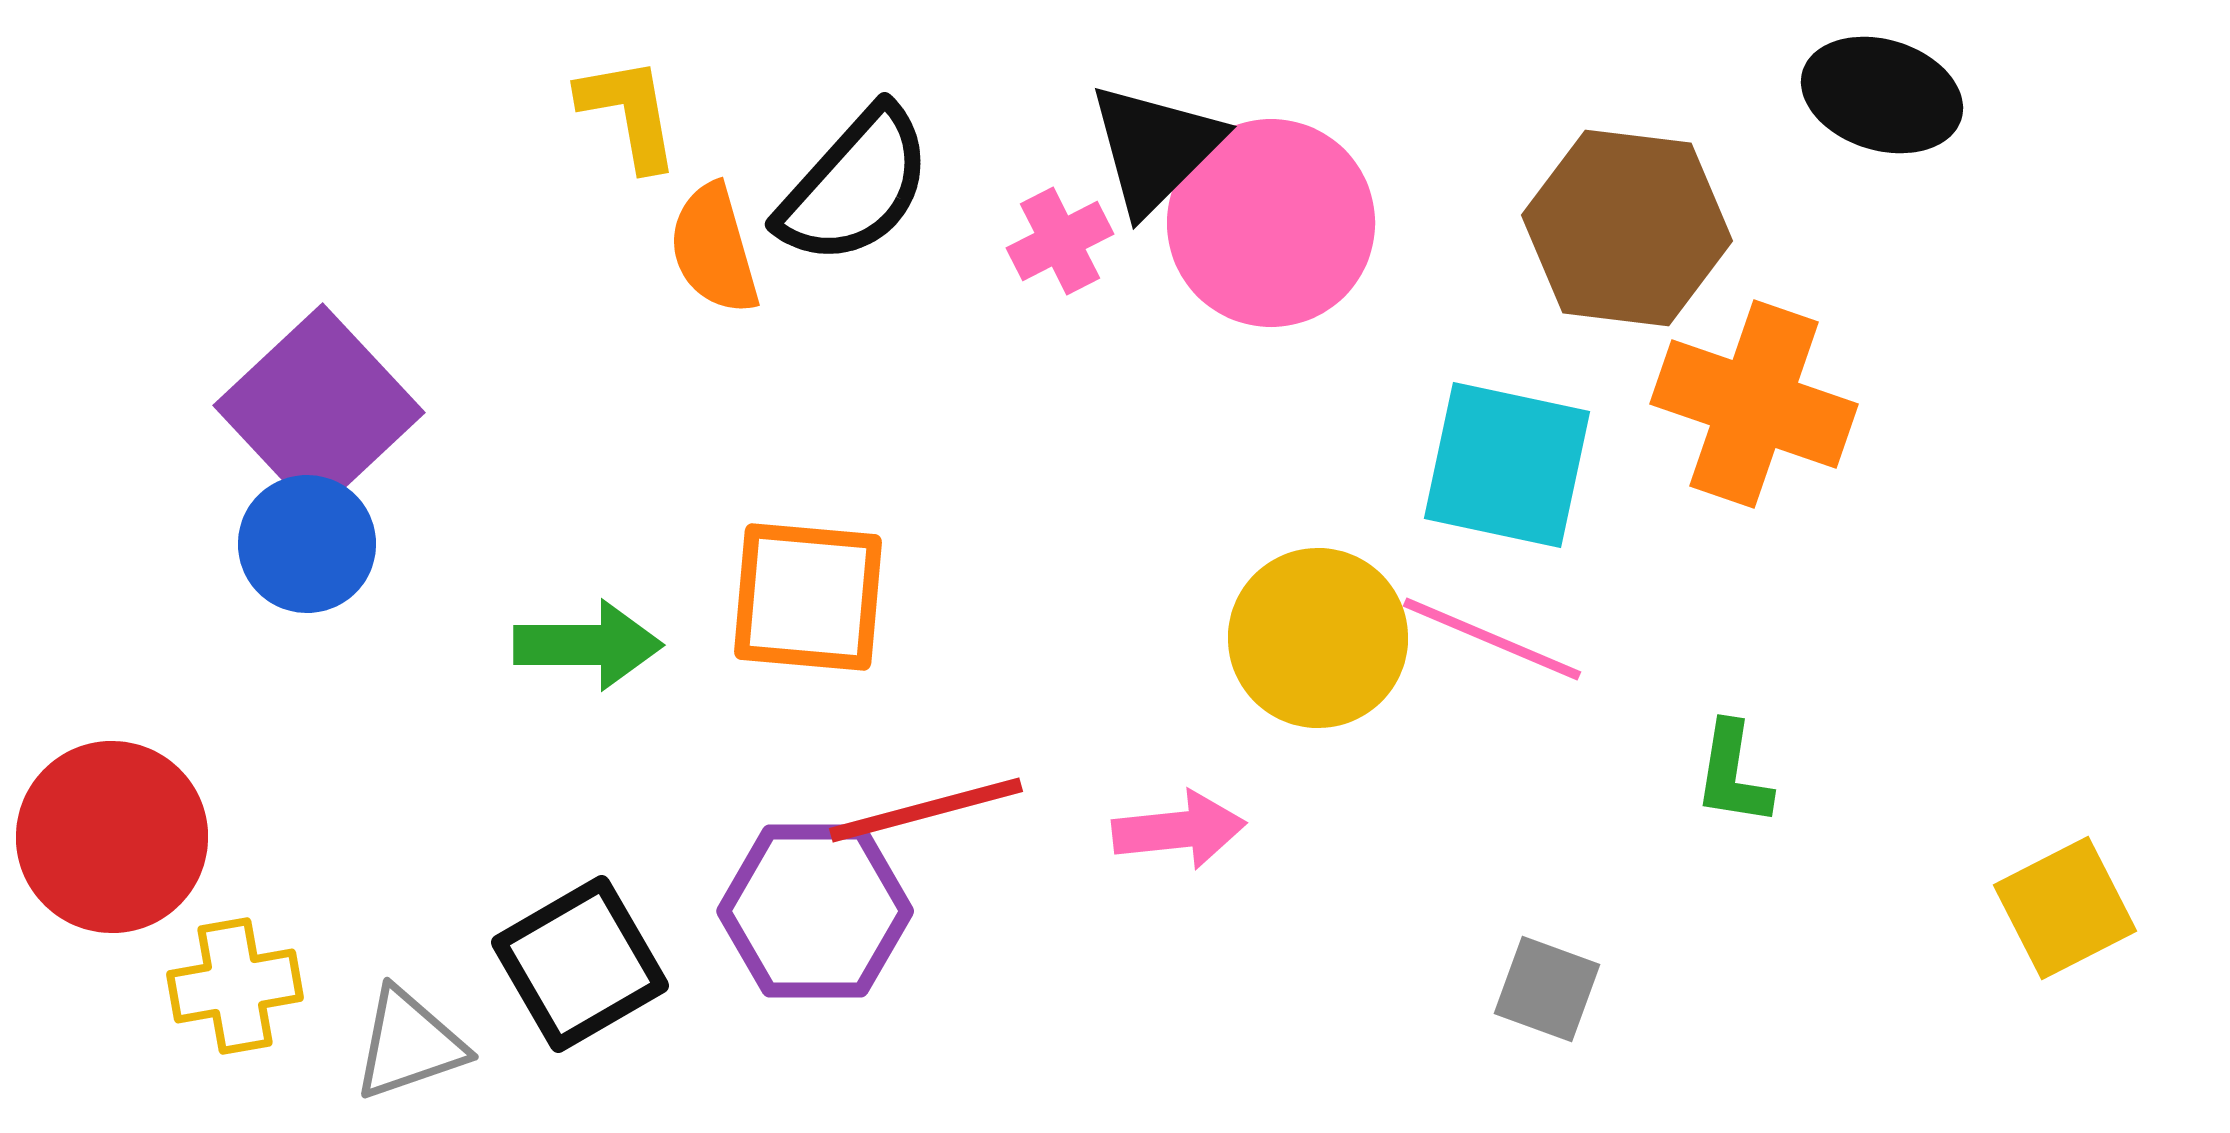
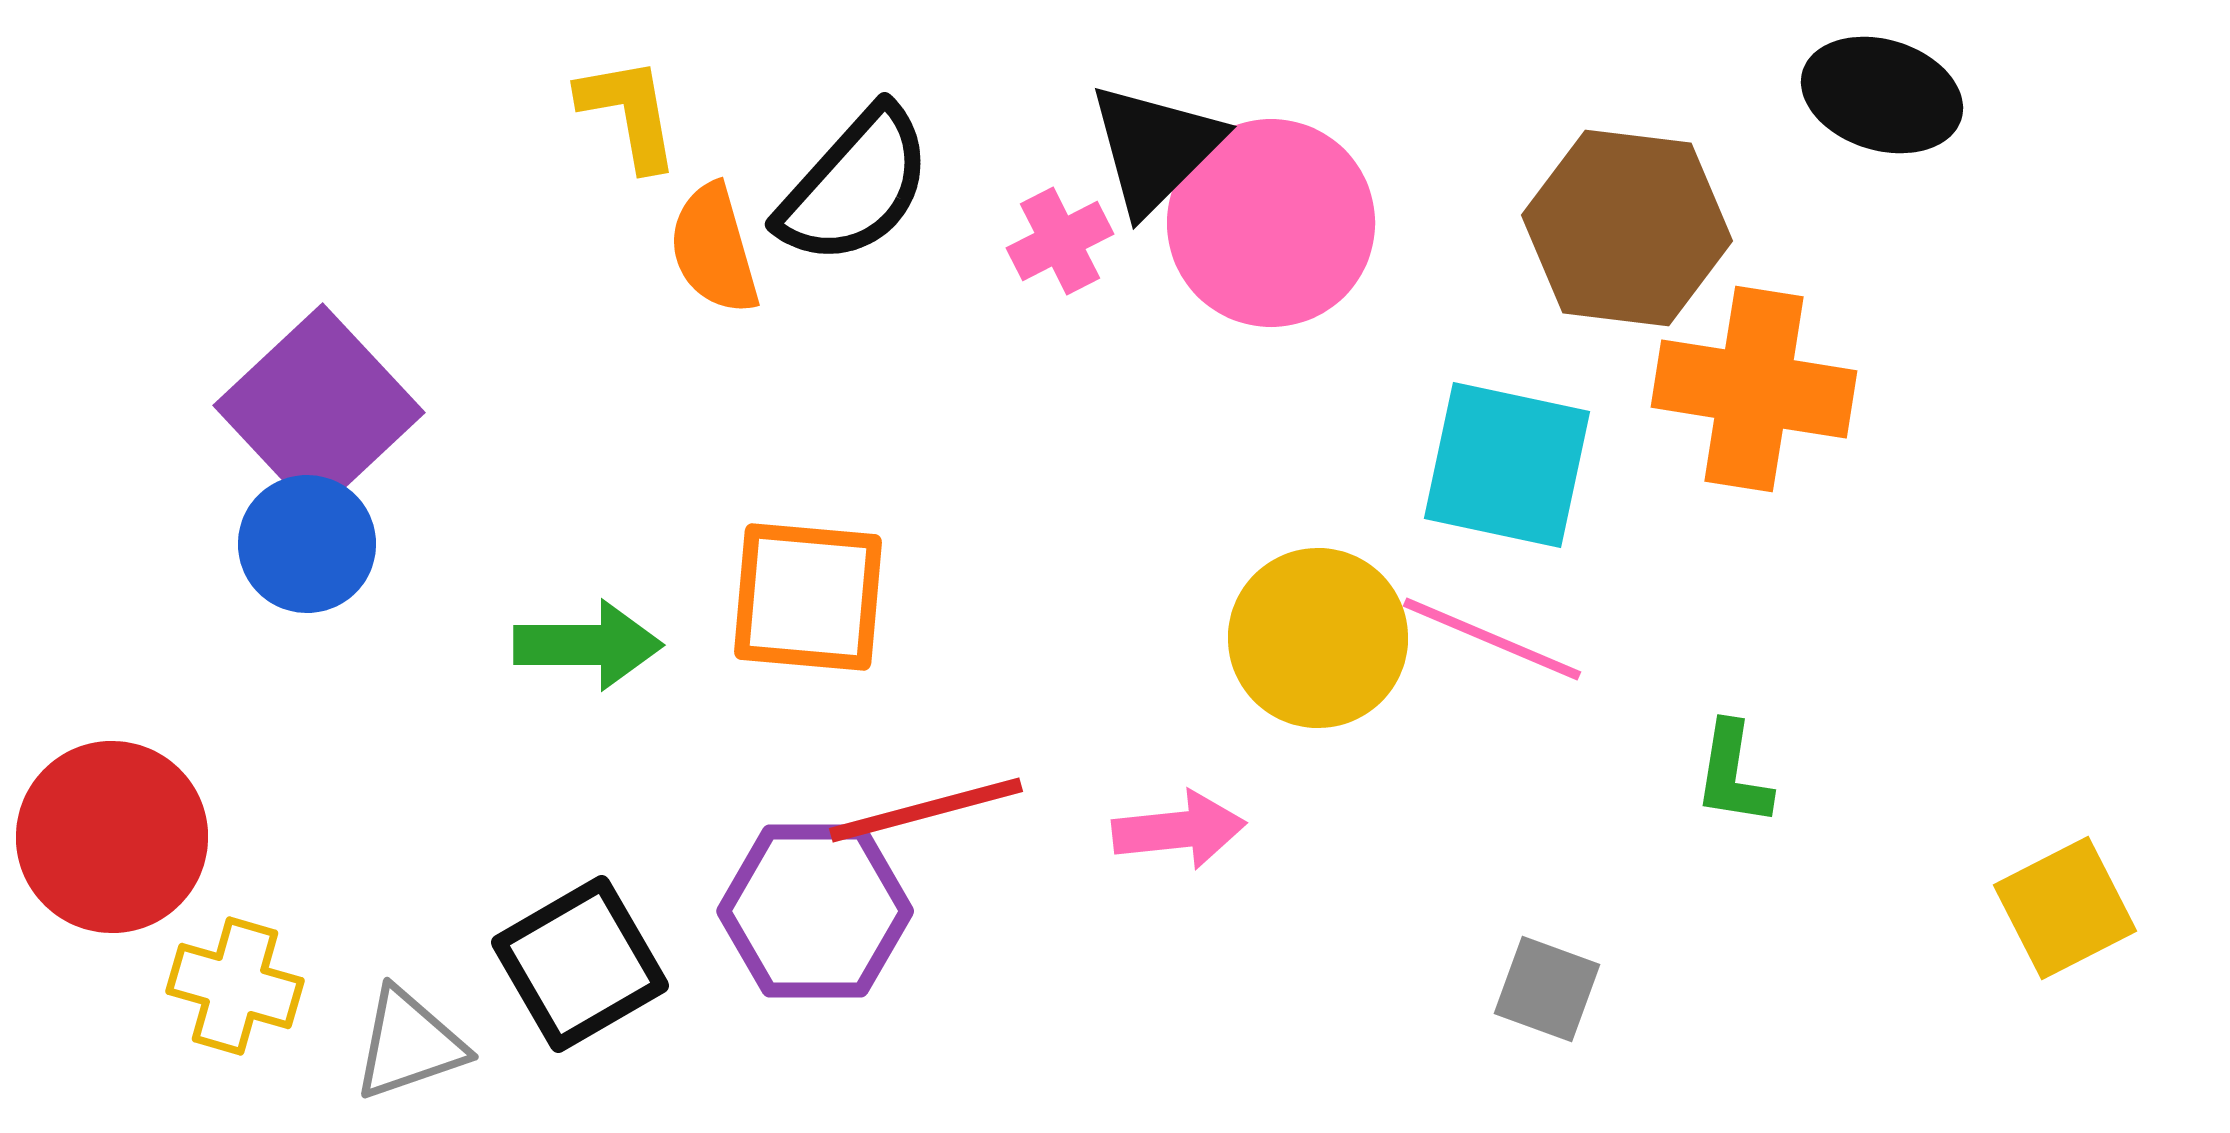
orange cross: moved 15 px up; rotated 10 degrees counterclockwise
yellow cross: rotated 26 degrees clockwise
